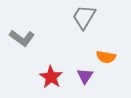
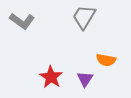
gray L-shape: moved 17 px up
orange semicircle: moved 3 px down
purple triangle: moved 3 px down
